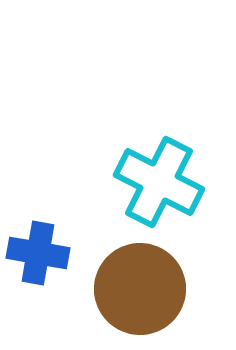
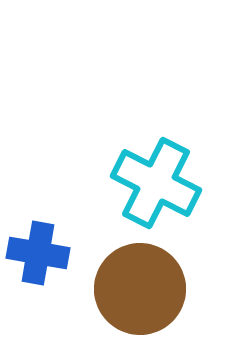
cyan cross: moved 3 px left, 1 px down
